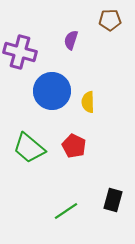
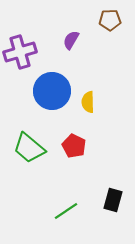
purple semicircle: rotated 12 degrees clockwise
purple cross: rotated 32 degrees counterclockwise
